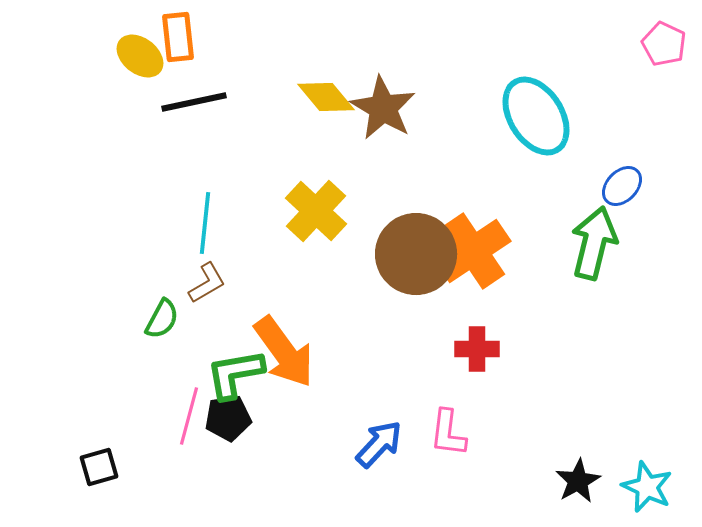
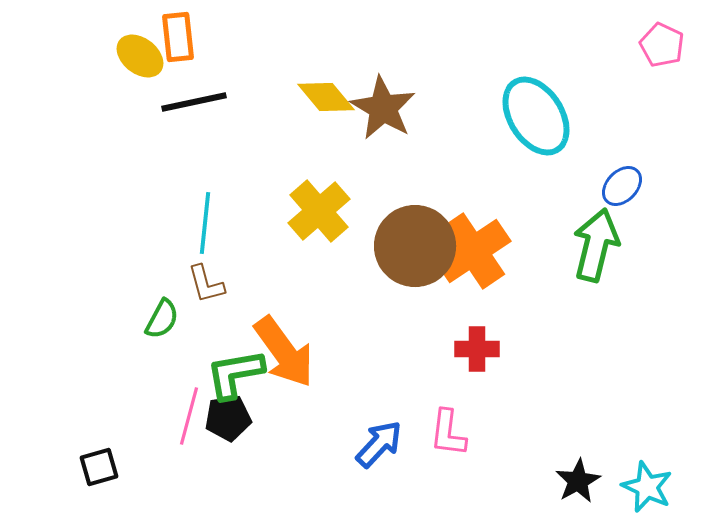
pink pentagon: moved 2 px left, 1 px down
yellow cross: moved 3 px right; rotated 6 degrees clockwise
green arrow: moved 2 px right, 2 px down
brown circle: moved 1 px left, 8 px up
brown L-shape: moved 1 px left, 1 px down; rotated 105 degrees clockwise
